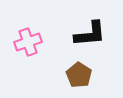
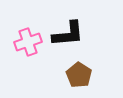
black L-shape: moved 22 px left
